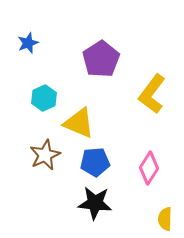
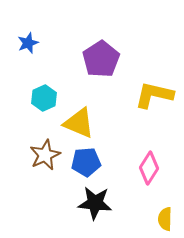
yellow L-shape: moved 2 px right, 1 px down; rotated 66 degrees clockwise
blue pentagon: moved 9 px left
